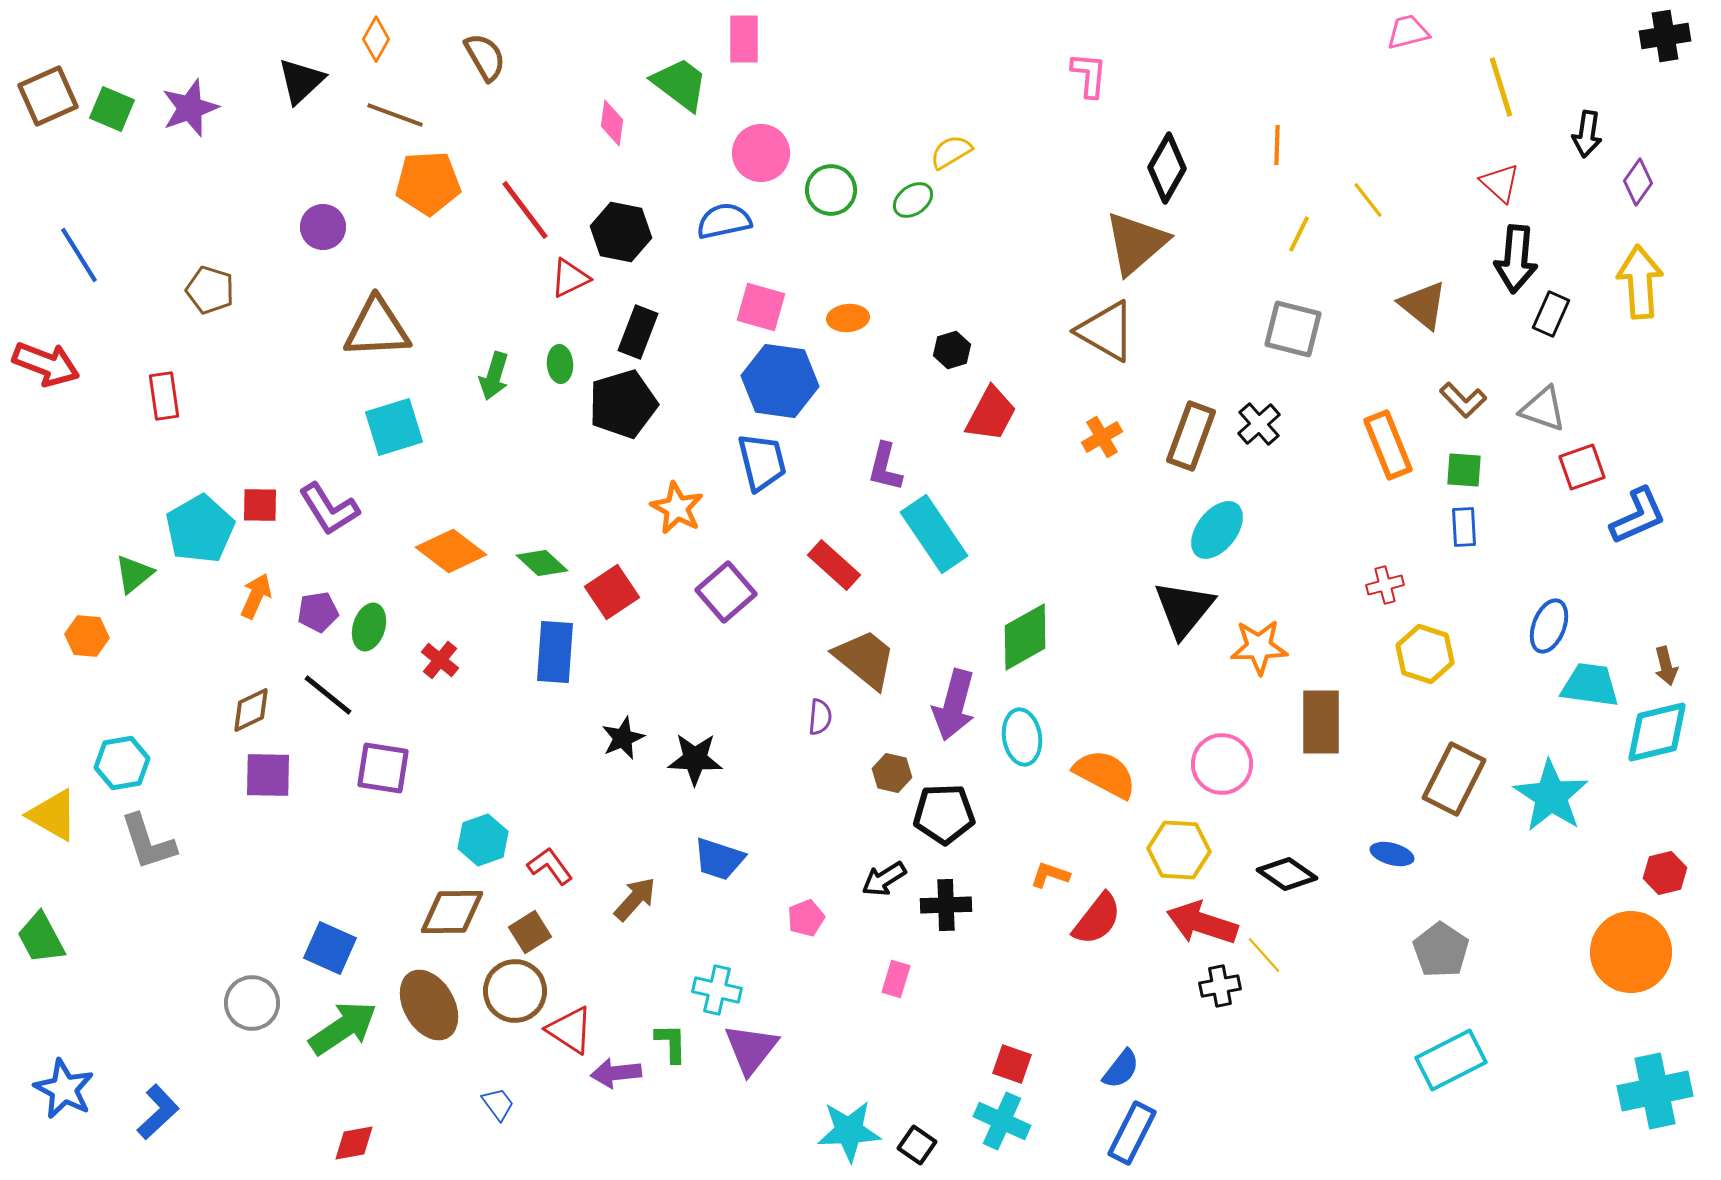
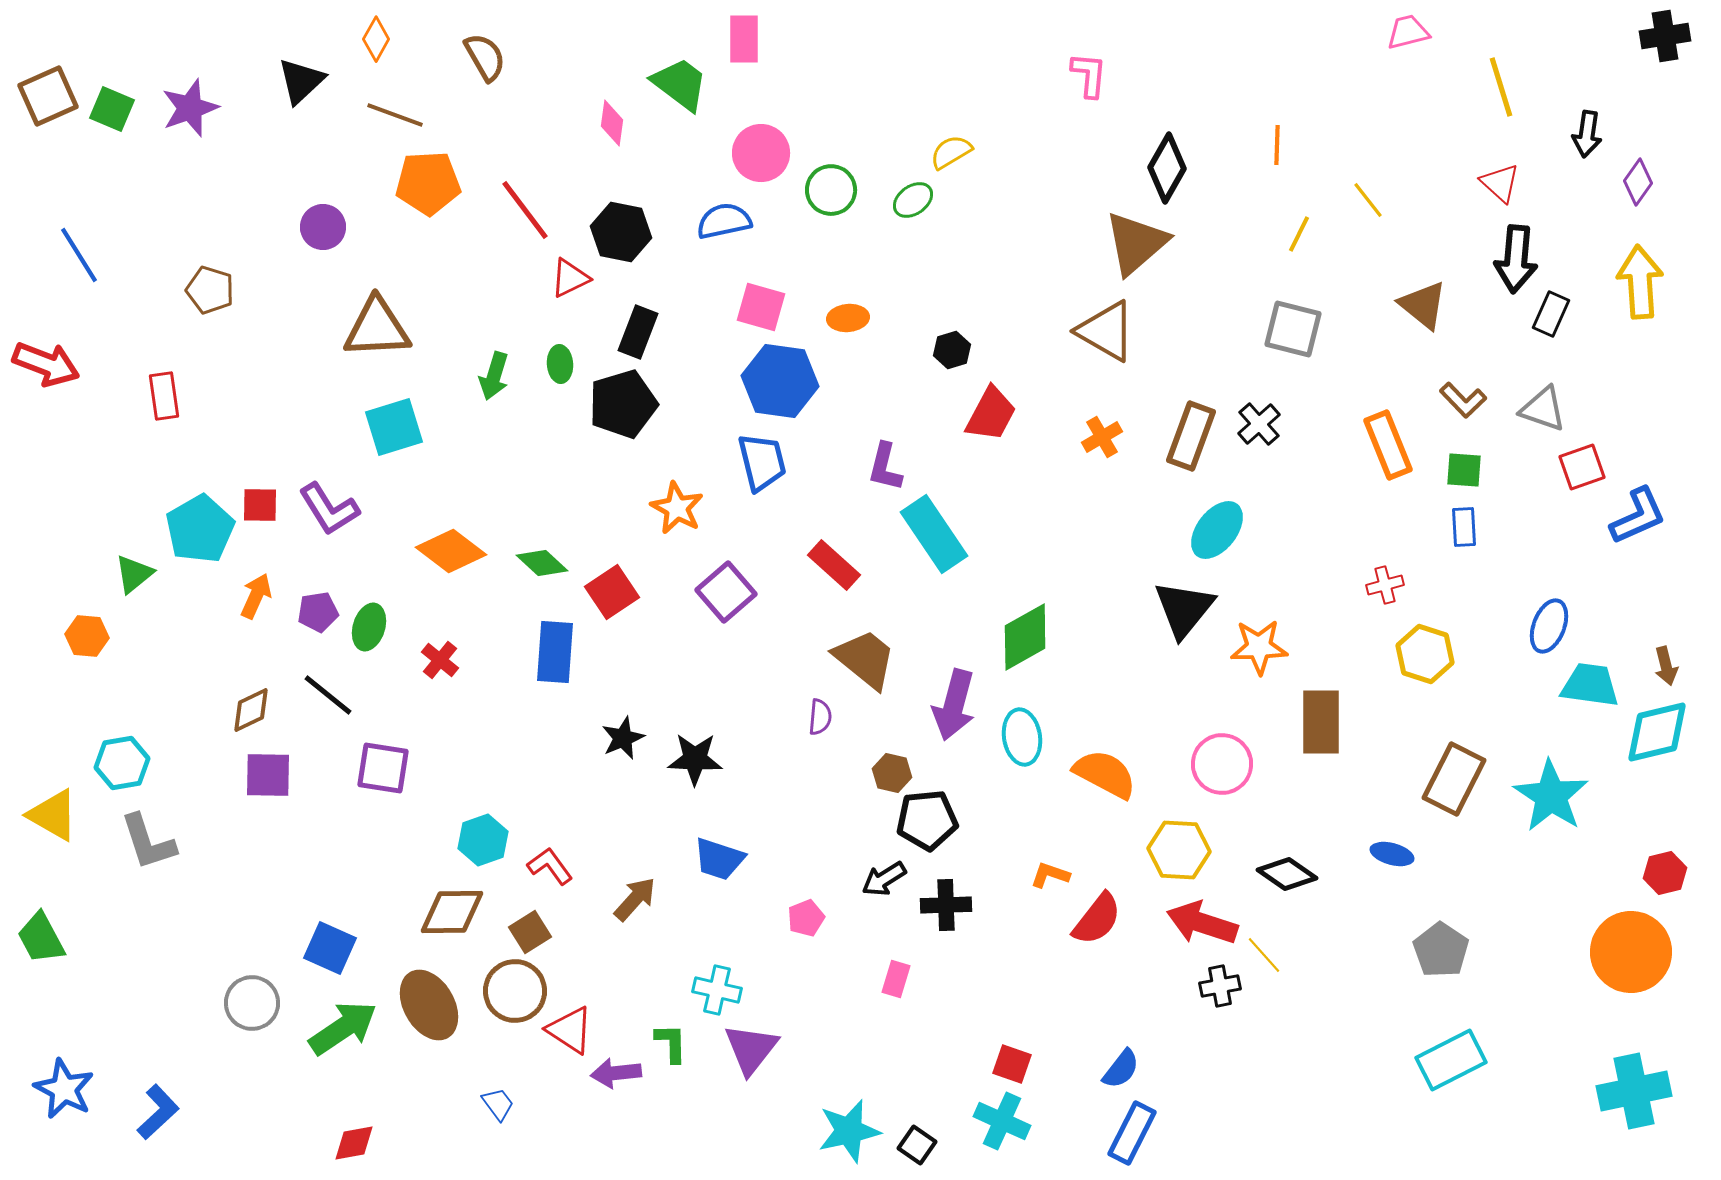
black pentagon at (944, 814): moved 17 px left, 6 px down; rotated 4 degrees counterclockwise
cyan cross at (1655, 1091): moved 21 px left
cyan star at (849, 1131): rotated 10 degrees counterclockwise
